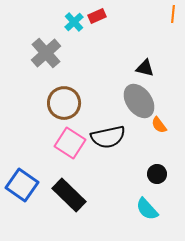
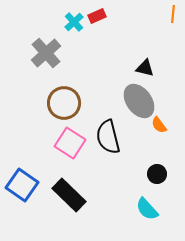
black semicircle: rotated 88 degrees clockwise
